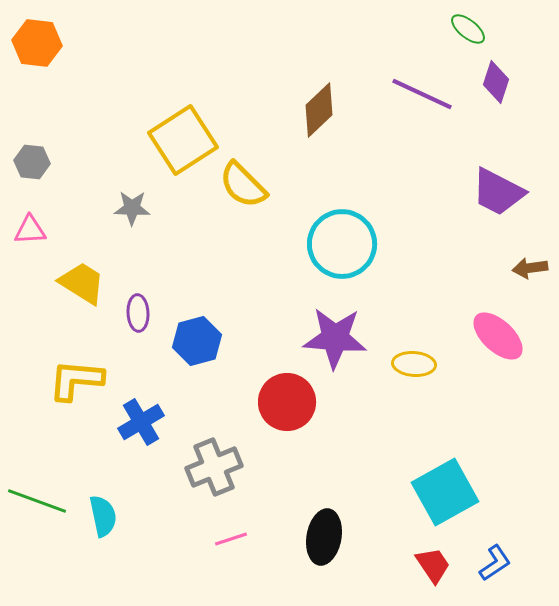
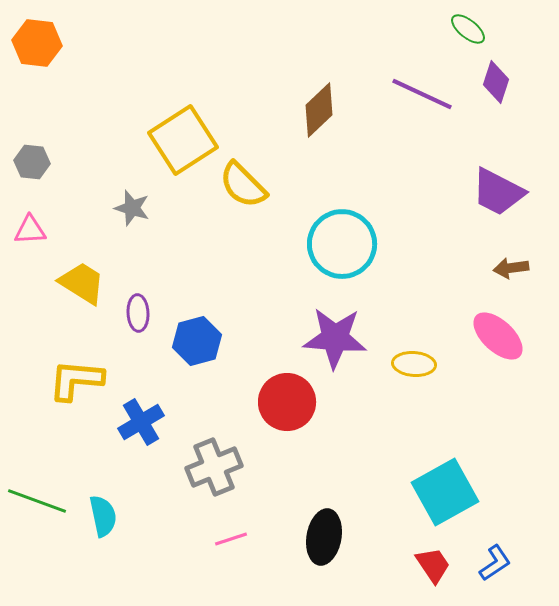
gray star: rotated 15 degrees clockwise
brown arrow: moved 19 px left
